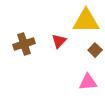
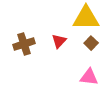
yellow triangle: moved 3 px up
brown square: moved 4 px left, 7 px up
pink triangle: moved 1 px right, 5 px up; rotated 12 degrees clockwise
